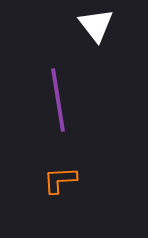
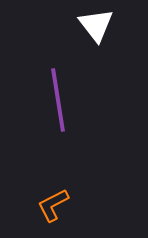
orange L-shape: moved 7 px left, 25 px down; rotated 24 degrees counterclockwise
